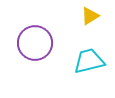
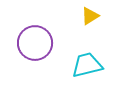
cyan trapezoid: moved 2 px left, 4 px down
